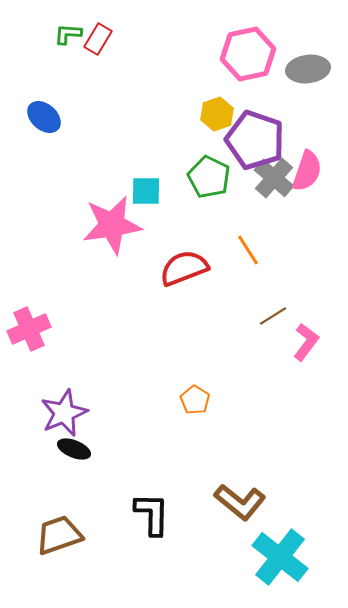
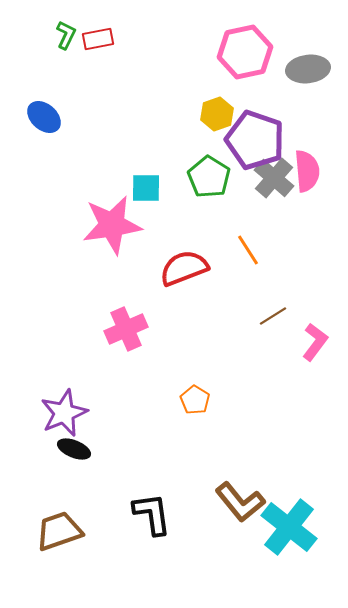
green L-shape: moved 2 px left, 1 px down; rotated 112 degrees clockwise
red rectangle: rotated 48 degrees clockwise
pink hexagon: moved 3 px left, 2 px up
pink semicircle: rotated 24 degrees counterclockwise
green pentagon: rotated 6 degrees clockwise
cyan square: moved 3 px up
pink cross: moved 97 px right
pink L-shape: moved 9 px right
brown L-shape: rotated 12 degrees clockwise
black L-shape: rotated 9 degrees counterclockwise
brown trapezoid: moved 4 px up
cyan cross: moved 9 px right, 30 px up
